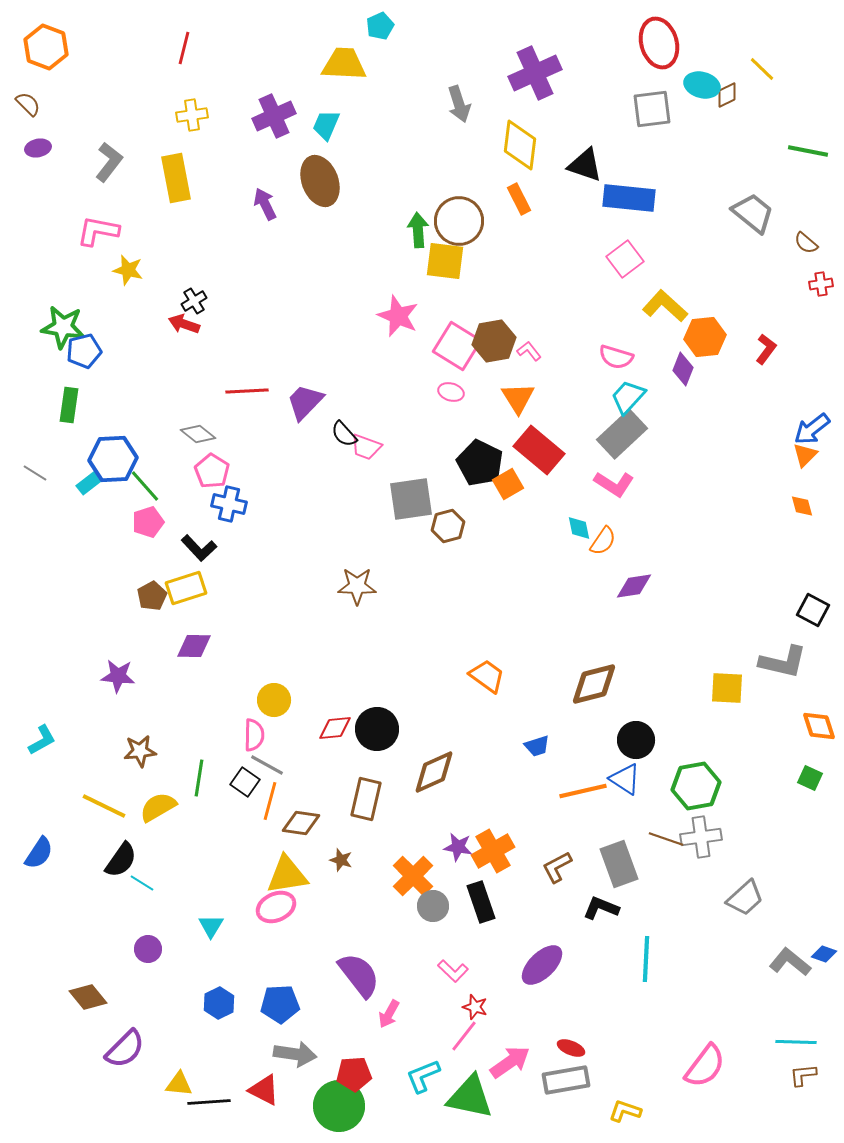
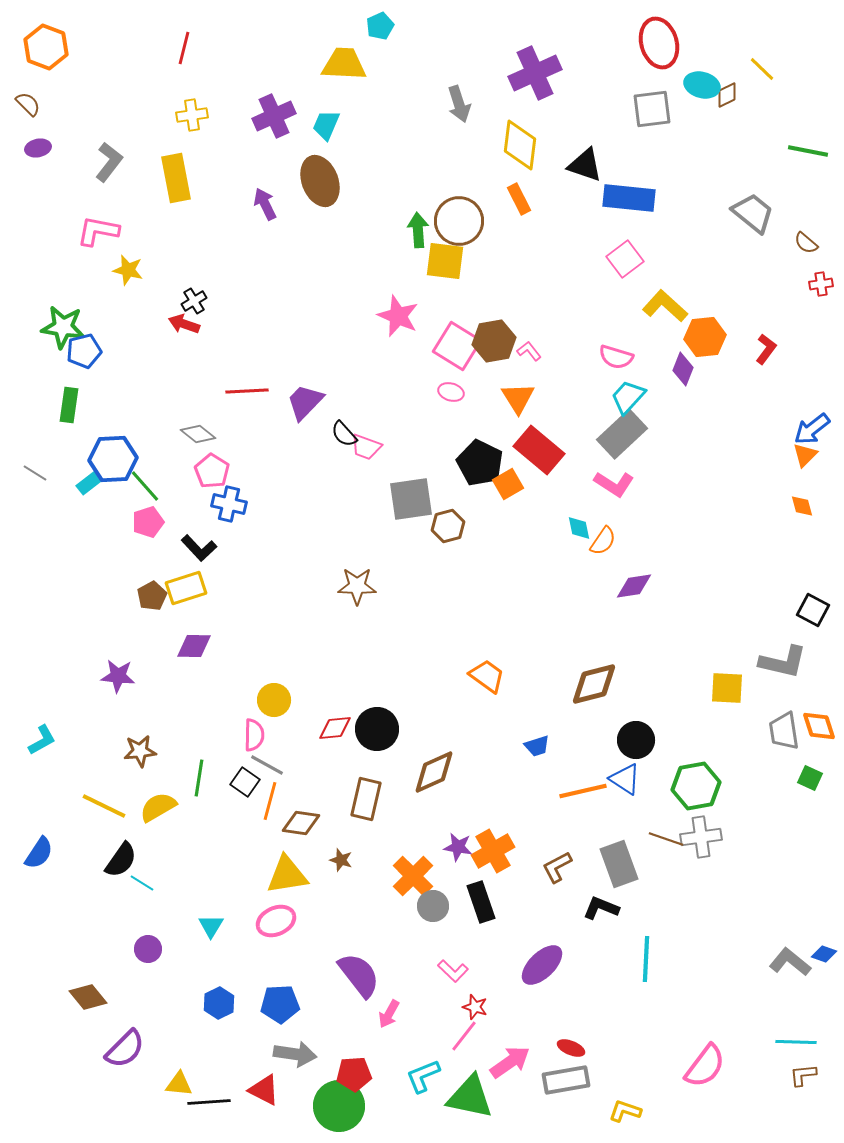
gray trapezoid at (745, 898): moved 39 px right, 167 px up; rotated 123 degrees clockwise
pink ellipse at (276, 907): moved 14 px down
